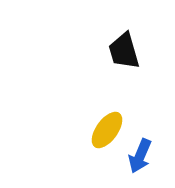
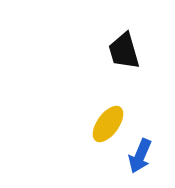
yellow ellipse: moved 1 px right, 6 px up
